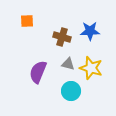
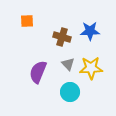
gray triangle: rotated 32 degrees clockwise
yellow star: rotated 20 degrees counterclockwise
cyan circle: moved 1 px left, 1 px down
